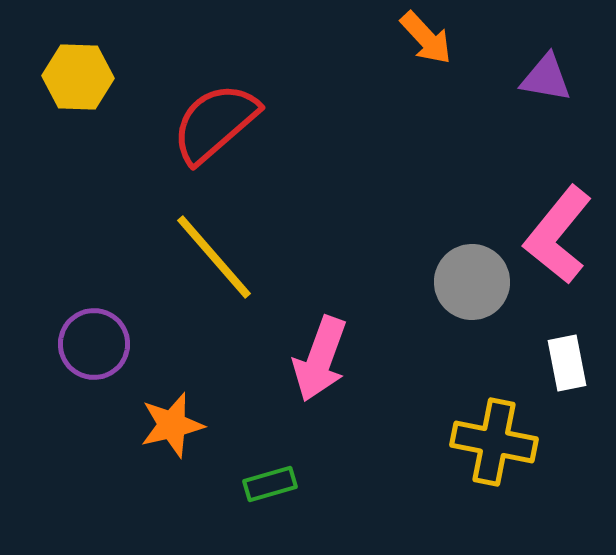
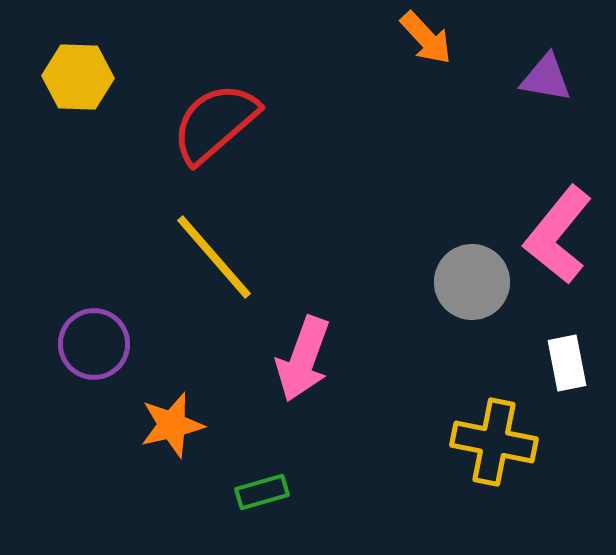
pink arrow: moved 17 px left
green rectangle: moved 8 px left, 8 px down
